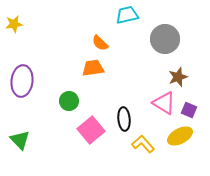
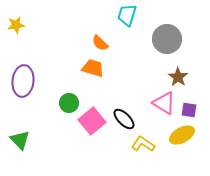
cyan trapezoid: rotated 60 degrees counterclockwise
yellow star: moved 2 px right, 1 px down
gray circle: moved 2 px right
orange trapezoid: rotated 25 degrees clockwise
brown star: rotated 18 degrees counterclockwise
purple ellipse: moved 1 px right
green circle: moved 2 px down
purple square: rotated 14 degrees counterclockwise
black ellipse: rotated 40 degrees counterclockwise
pink square: moved 1 px right, 9 px up
yellow ellipse: moved 2 px right, 1 px up
yellow L-shape: rotated 15 degrees counterclockwise
